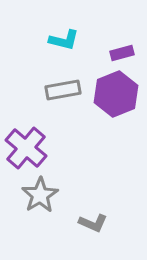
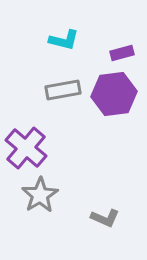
purple hexagon: moved 2 px left; rotated 15 degrees clockwise
gray L-shape: moved 12 px right, 5 px up
